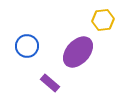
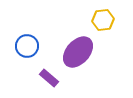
purple rectangle: moved 1 px left, 5 px up
